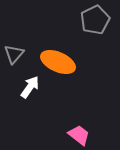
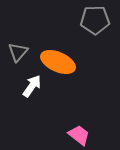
gray pentagon: rotated 24 degrees clockwise
gray triangle: moved 4 px right, 2 px up
white arrow: moved 2 px right, 1 px up
